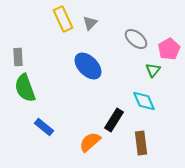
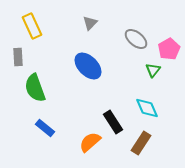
yellow rectangle: moved 31 px left, 7 px down
green semicircle: moved 10 px right
cyan diamond: moved 3 px right, 7 px down
black rectangle: moved 1 px left, 2 px down; rotated 65 degrees counterclockwise
blue rectangle: moved 1 px right, 1 px down
brown rectangle: rotated 40 degrees clockwise
